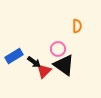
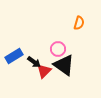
orange semicircle: moved 2 px right, 3 px up; rotated 16 degrees clockwise
